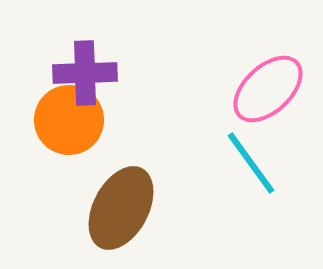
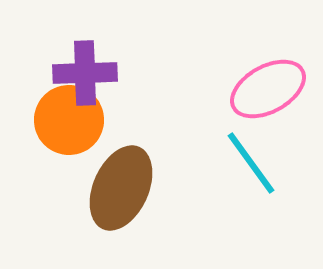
pink ellipse: rotated 14 degrees clockwise
brown ellipse: moved 20 px up; rotated 4 degrees counterclockwise
